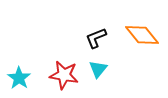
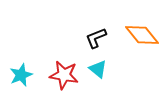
cyan triangle: rotated 30 degrees counterclockwise
cyan star: moved 2 px right, 3 px up; rotated 15 degrees clockwise
